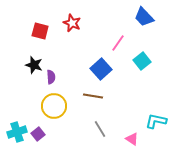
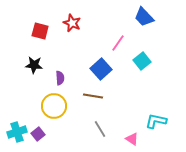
black star: rotated 12 degrees counterclockwise
purple semicircle: moved 9 px right, 1 px down
